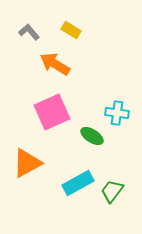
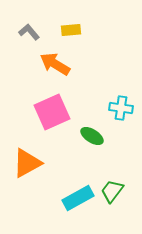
yellow rectangle: rotated 36 degrees counterclockwise
cyan cross: moved 4 px right, 5 px up
cyan rectangle: moved 15 px down
